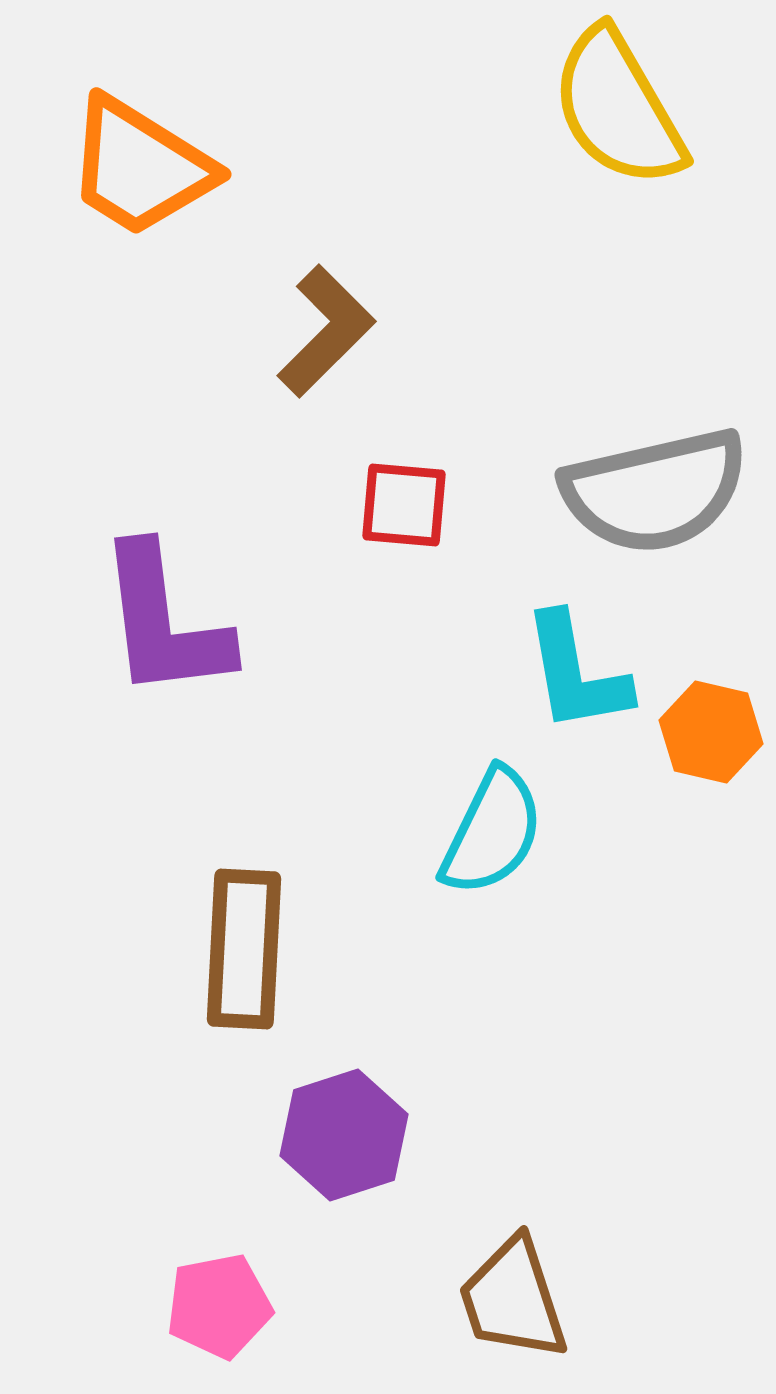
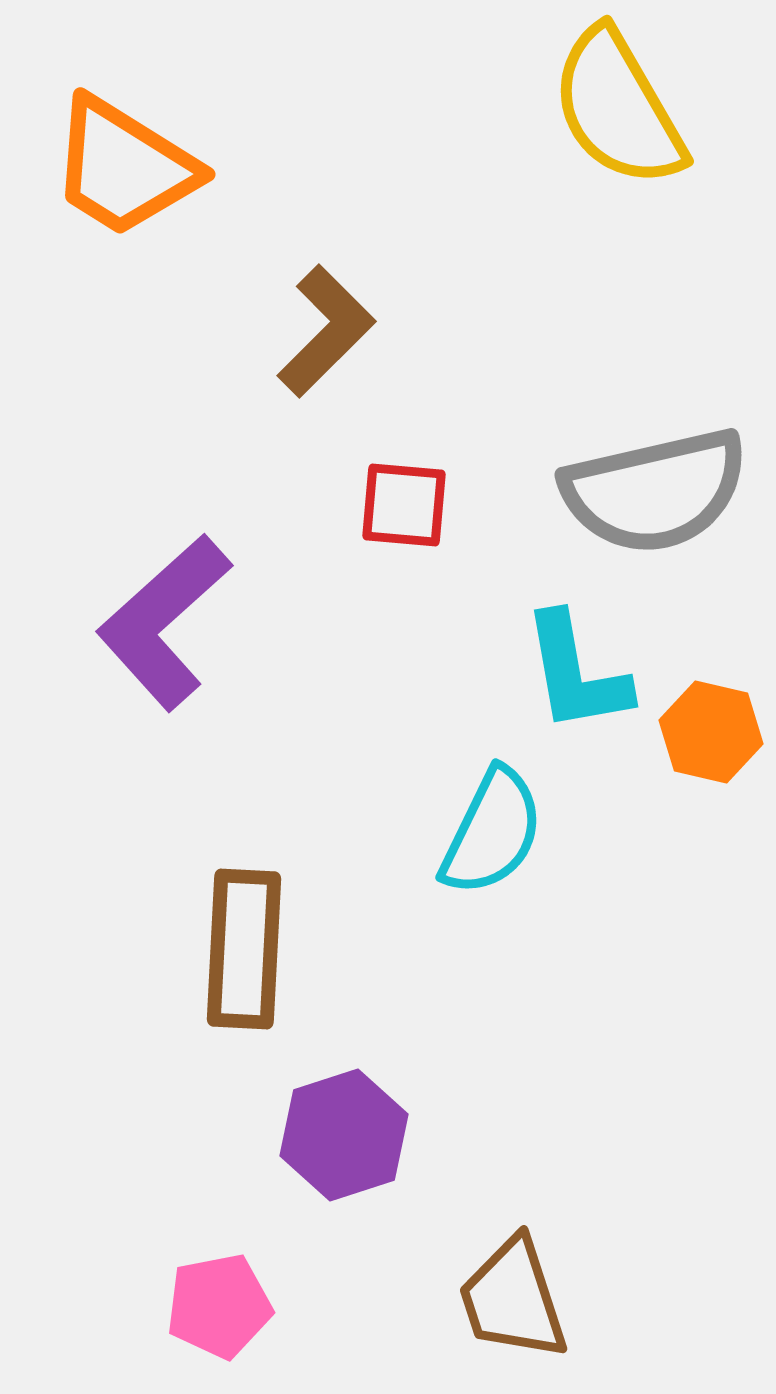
orange trapezoid: moved 16 px left
purple L-shape: rotated 55 degrees clockwise
